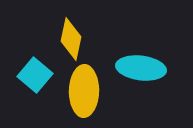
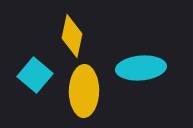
yellow diamond: moved 1 px right, 3 px up
cyan ellipse: rotated 12 degrees counterclockwise
